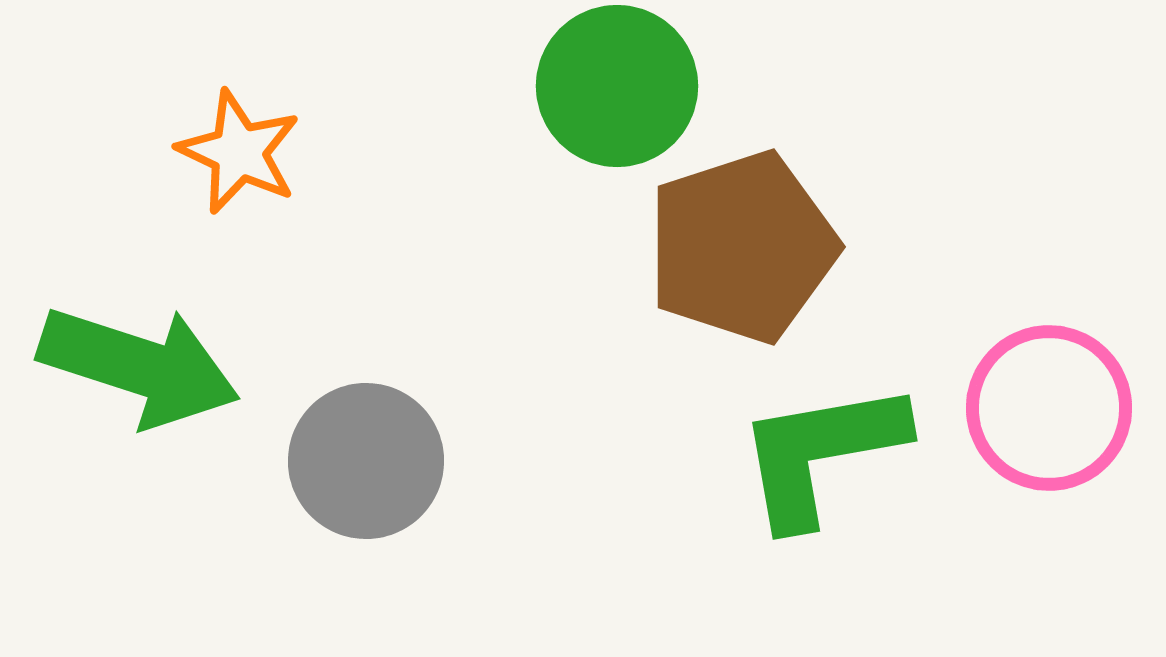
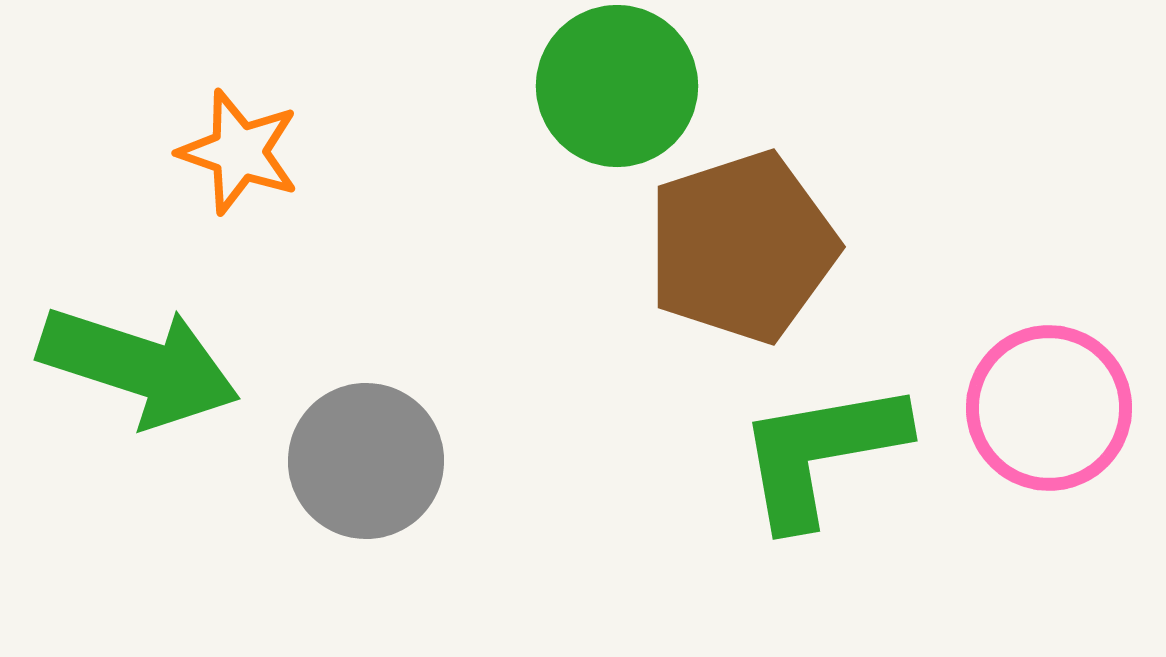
orange star: rotated 6 degrees counterclockwise
